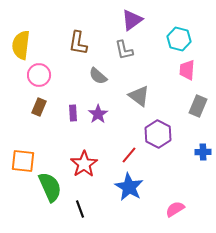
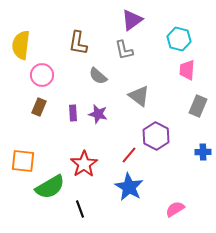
pink circle: moved 3 px right
purple star: rotated 24 degrees counterclockwise
purple hexagon: moved 2 px left, 2 px down
green semicircle: rotated 84 degrees clockwise
